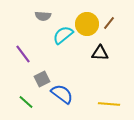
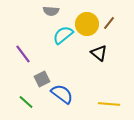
gray semicircle: moved 8 px right, 5 px up
black triangle: moved 1 px left; rotated 36 degrees clockwise
